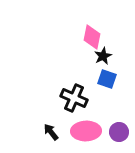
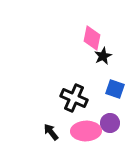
pink diamond: moved 1 px down
blue square: moved 8 px right, 10 px down
purple circle: moved 9 px left, 9 px up
